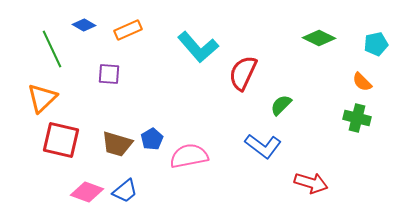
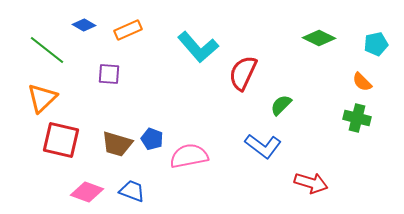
green line: moved 5 px left, 1 px down; rotated 27 degrees counterclockwise
blue pentagon: rotated 20 degrees counterclockwise
blue trapezoid: moved 7 px right; rotated 120 degrees counterclockwise
